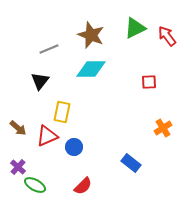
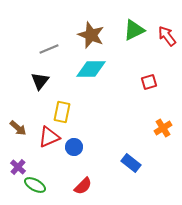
green triangle: moved 1 px left, 2 px down
red square: rotated 14 degrees counterclockwise
red triangle: moved 2 px right, 1 px down
